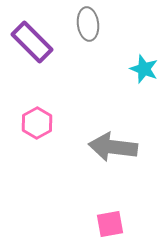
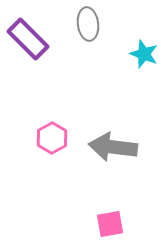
purple rectangle: moved 4 px left, 3 px up
cyan star: moved 15 px up
pink hexagon: moved 15 px right, 15 px down
